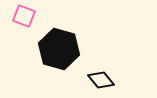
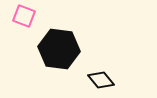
black hexagon: rotated 9 degrees counterclockwise
